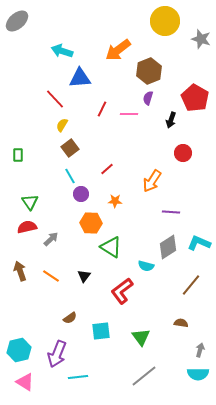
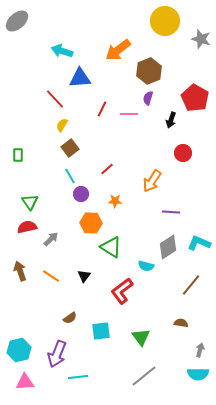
pink triangle at (25, 382): rotated 36 degrees counterclockwise
